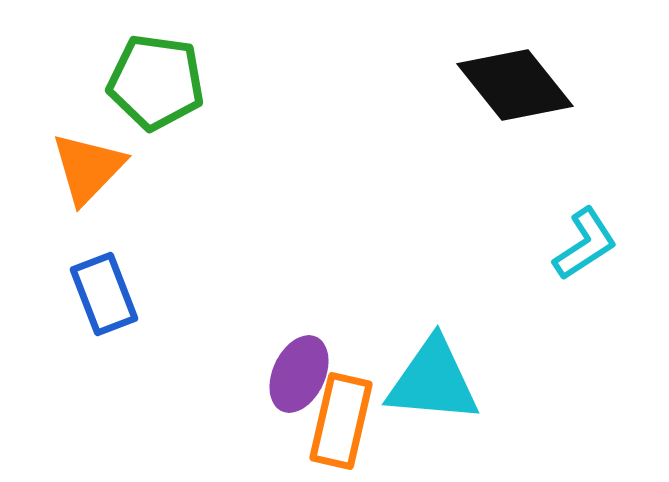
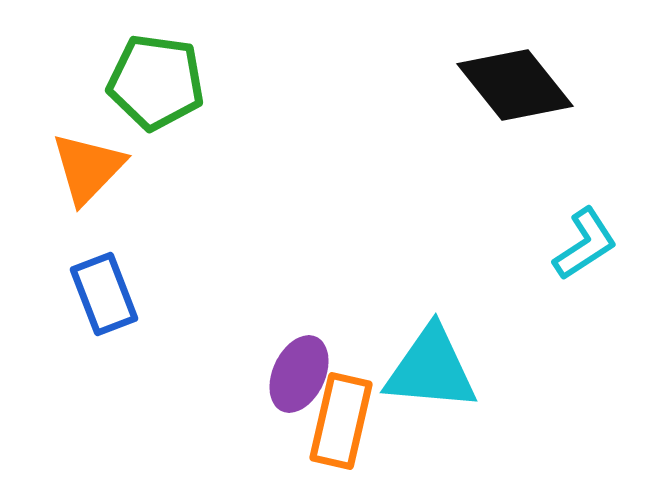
cyan triangle: moved 2 px left, 12 px up
